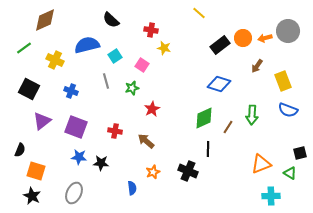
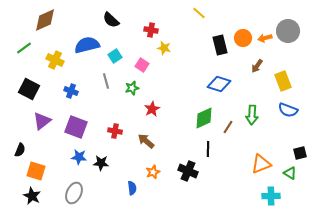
black rectangle at (220, 45): rotated 66 degrees counterclockwise
